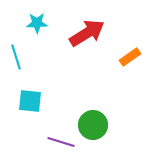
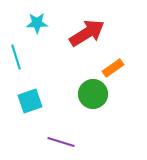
orange rectangle: moved 17 px left, 11 px down
cyan square: rotated 25 degrees counterclockwise
green circle: moved 31 px up
